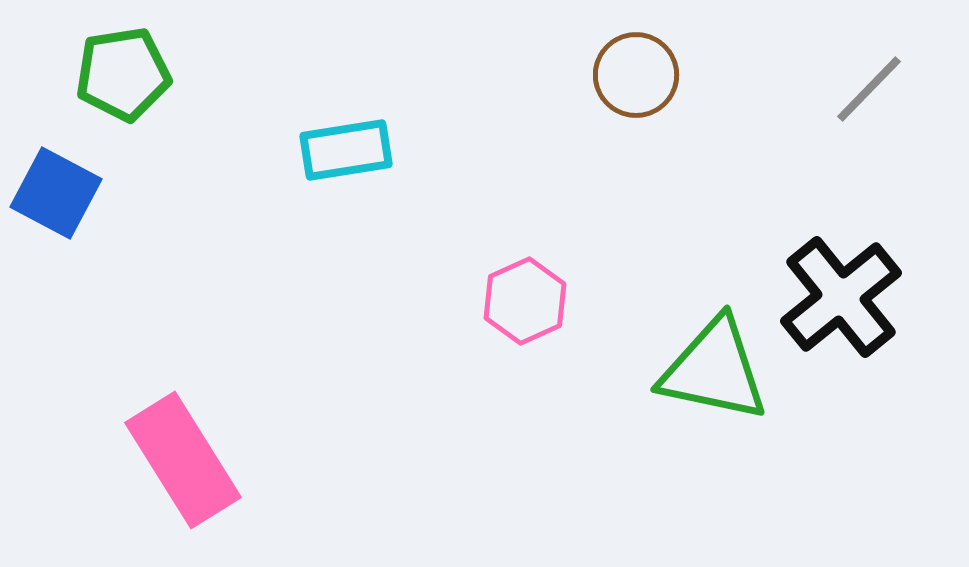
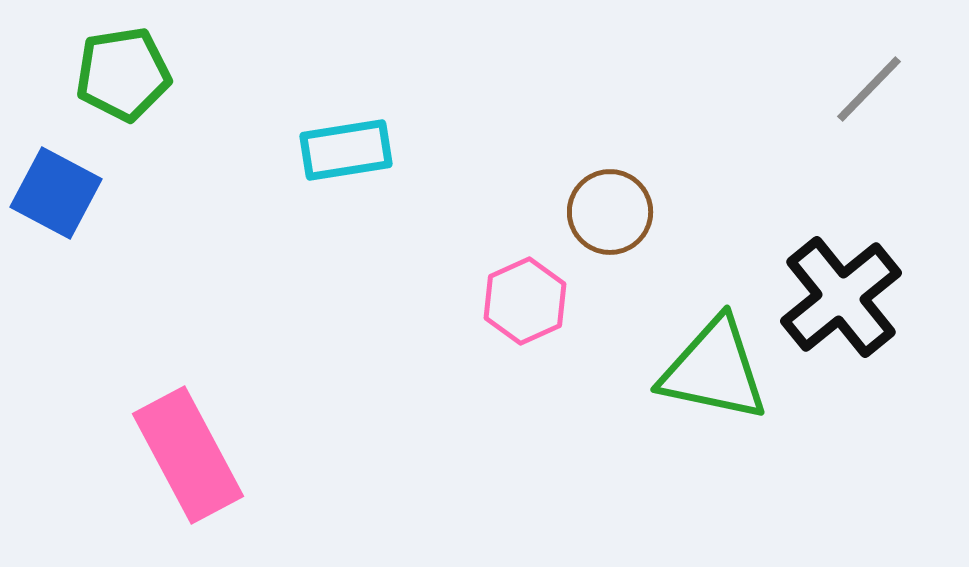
brown circle: moved 26 px left, 137 px down
pink rectangle: moved 5 px right, 5 px up; rotated 4 degrees clockwise
